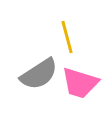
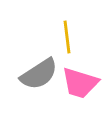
yellow line: rotated 8 degrees clockwise
